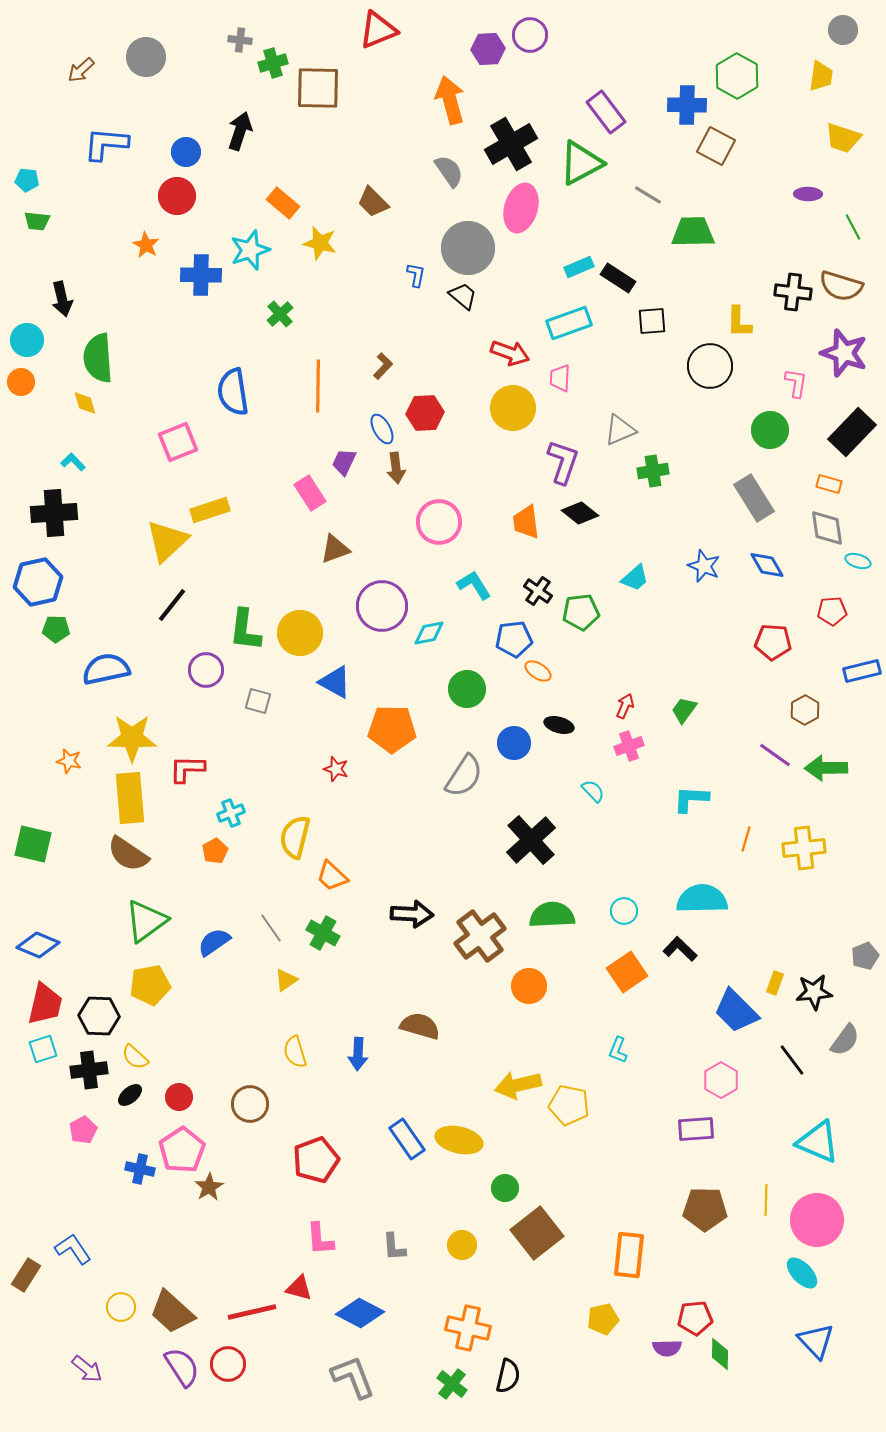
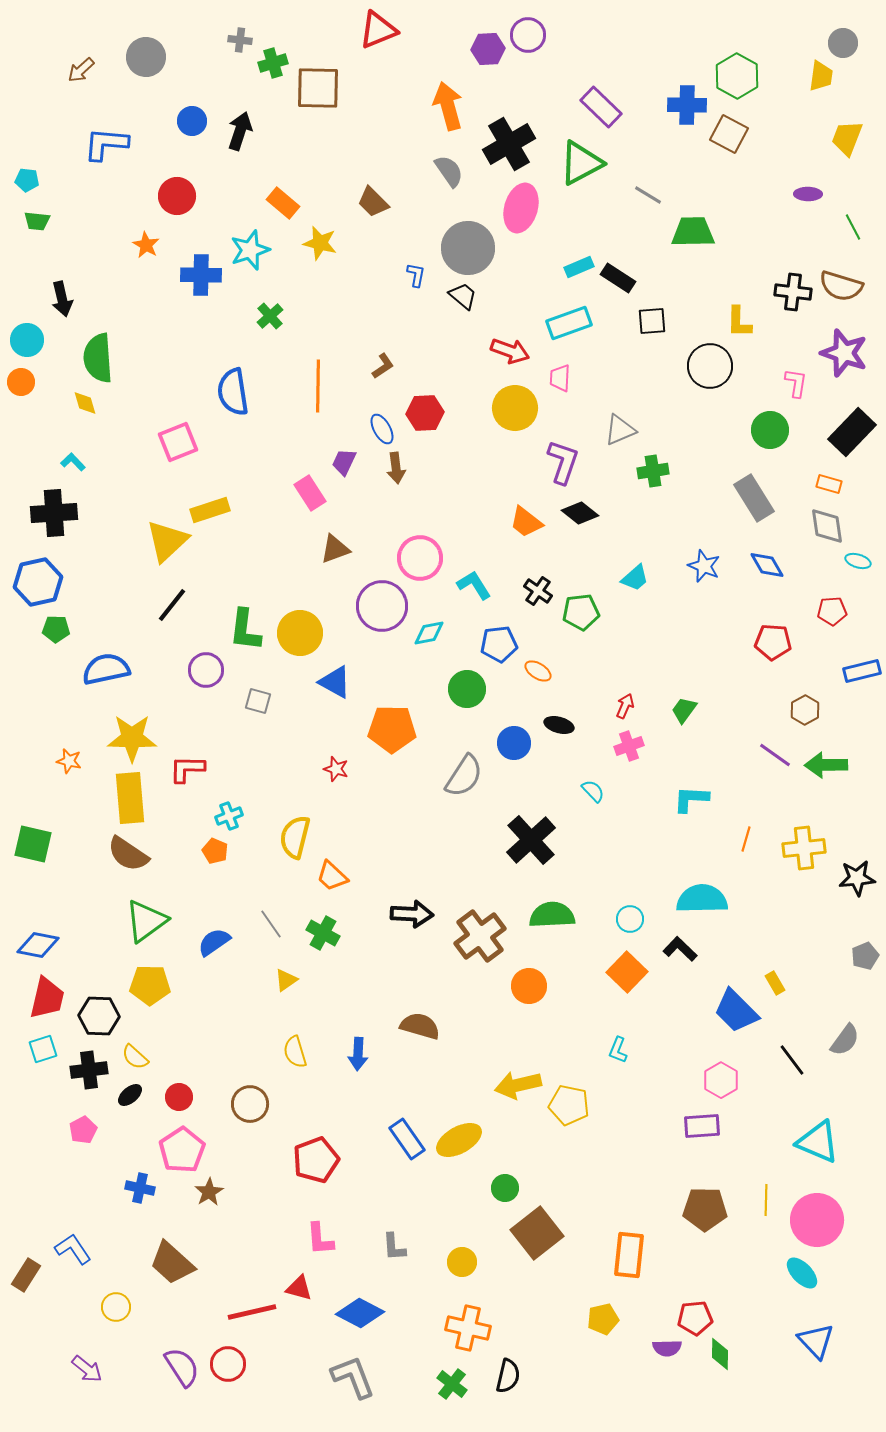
gray circle at (843, 30): moved 13 px down
purple circle at (530, 35): moved 2 px left
orange arrow at (450, 100): moved 2 px left, 6 px down
purple rectangle at (606, 112): moved 5 px left, 5 px up; rotated 9 degrees counterclockwise
yellow trapezoid at (843, 138): moved 4 px right; rotated 93 degrees clockwise
black cross at (511, 144): moved 2 px left
brown square at (716, 146): moved 13 px right, 12 px up
blue circle at (186, 152): moved 6 px right, 31 px up
green cross at (280, 314): moved 10 px left, 2 px down
red arrow at (510, 353): moved 2 px up
brown L-shape at (383, 366): rotated 12 degrees clockwise
yellow circle at (513, 408): moved 2 px right
pink circle at (439, 522): moved 19 px left, 36 px down
orange trapezoid at (526, 522): rotated 45 degrees counterclockwise
gray diamond at (827, 528): moved 2 px up
blue pentagon at (514, 639): moved 15 px left, 5 px down
green arrow at (826, 768): moved 3 px up
cyan cross at (231, 813): moved 2 px left, 3 px down
orange pentagon at (215, 851): rotated 20 degrees counterclockwise
cyan circle at (624, 911): moved 6 px right, 8 px down
gray line at (271, 928): moved 4 px up
blue diamond at (38, 945): rotated 12 degrees counterclockwise
orange square at (627, 972): rotated 12 degrees counterclockwise
yellow rectangle at (775, 983): rotated 50 degrees counterclockwise
yellow pentagon at (150, 985): rotated 12 degrees clockwise
black star at (814, 992): moved 43 px right, 114 px up
red trapezoid at (45, 1004): moved 2 px right, 6 px up
purple rectangle at (696, 1129): moved 6 px right, 3 px up
yellow ellipse at (459, 1140): rotated 42 degrees counterclockwise
blue cross at (140, 1169): moved 19 px down
brown star at (209, 1187): moved 5 px down
yellow circle at (462, 1245): moved 17 px down
yellow circle at (121, 1307): moved 5 px left
brown trapezoid at (172, 1312): moved 49 px up
